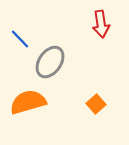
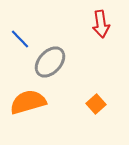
gray ellipse: rotated 8 degrees clockwise
